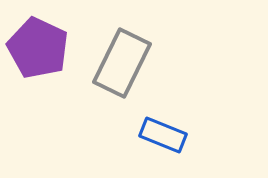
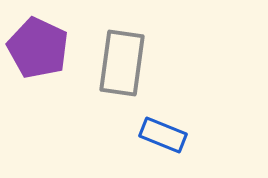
gray rectangle: rotated 18 degrees counterclockwise
